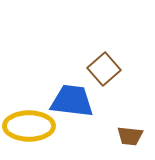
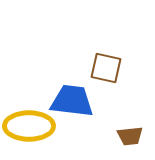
brown square: moved 2 px right, 1 px up; rotated 36 degrees counterclockwise
brown trapezoid: rotated 12 degrees counterclockwise
